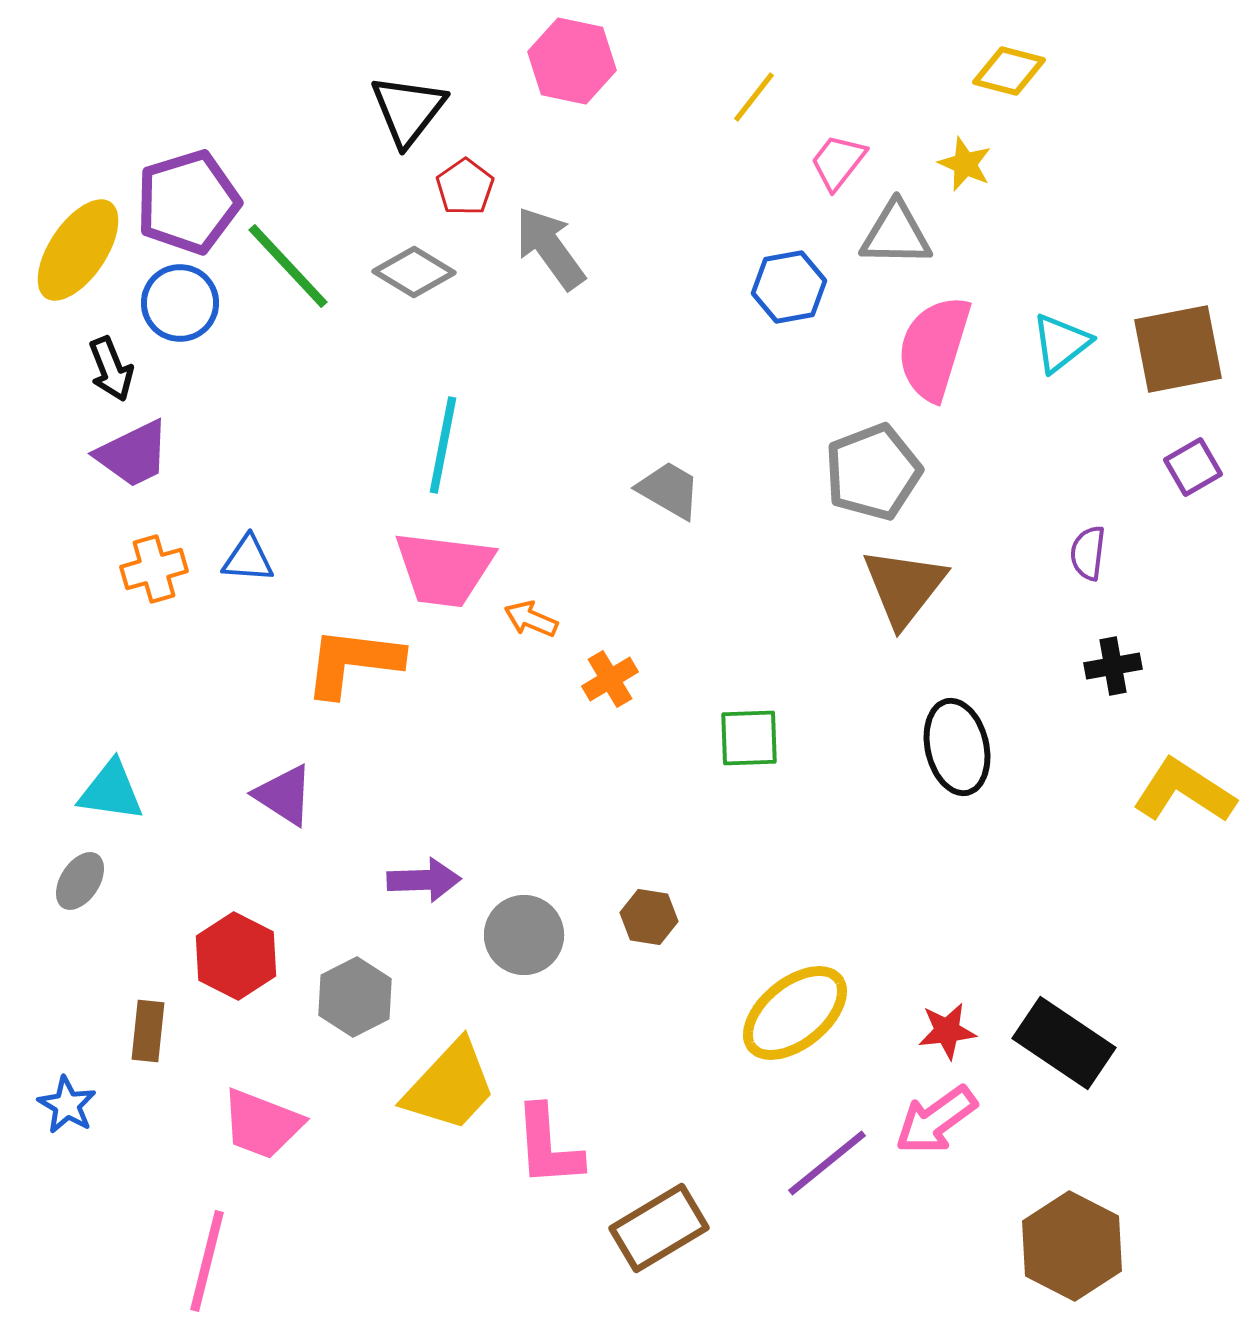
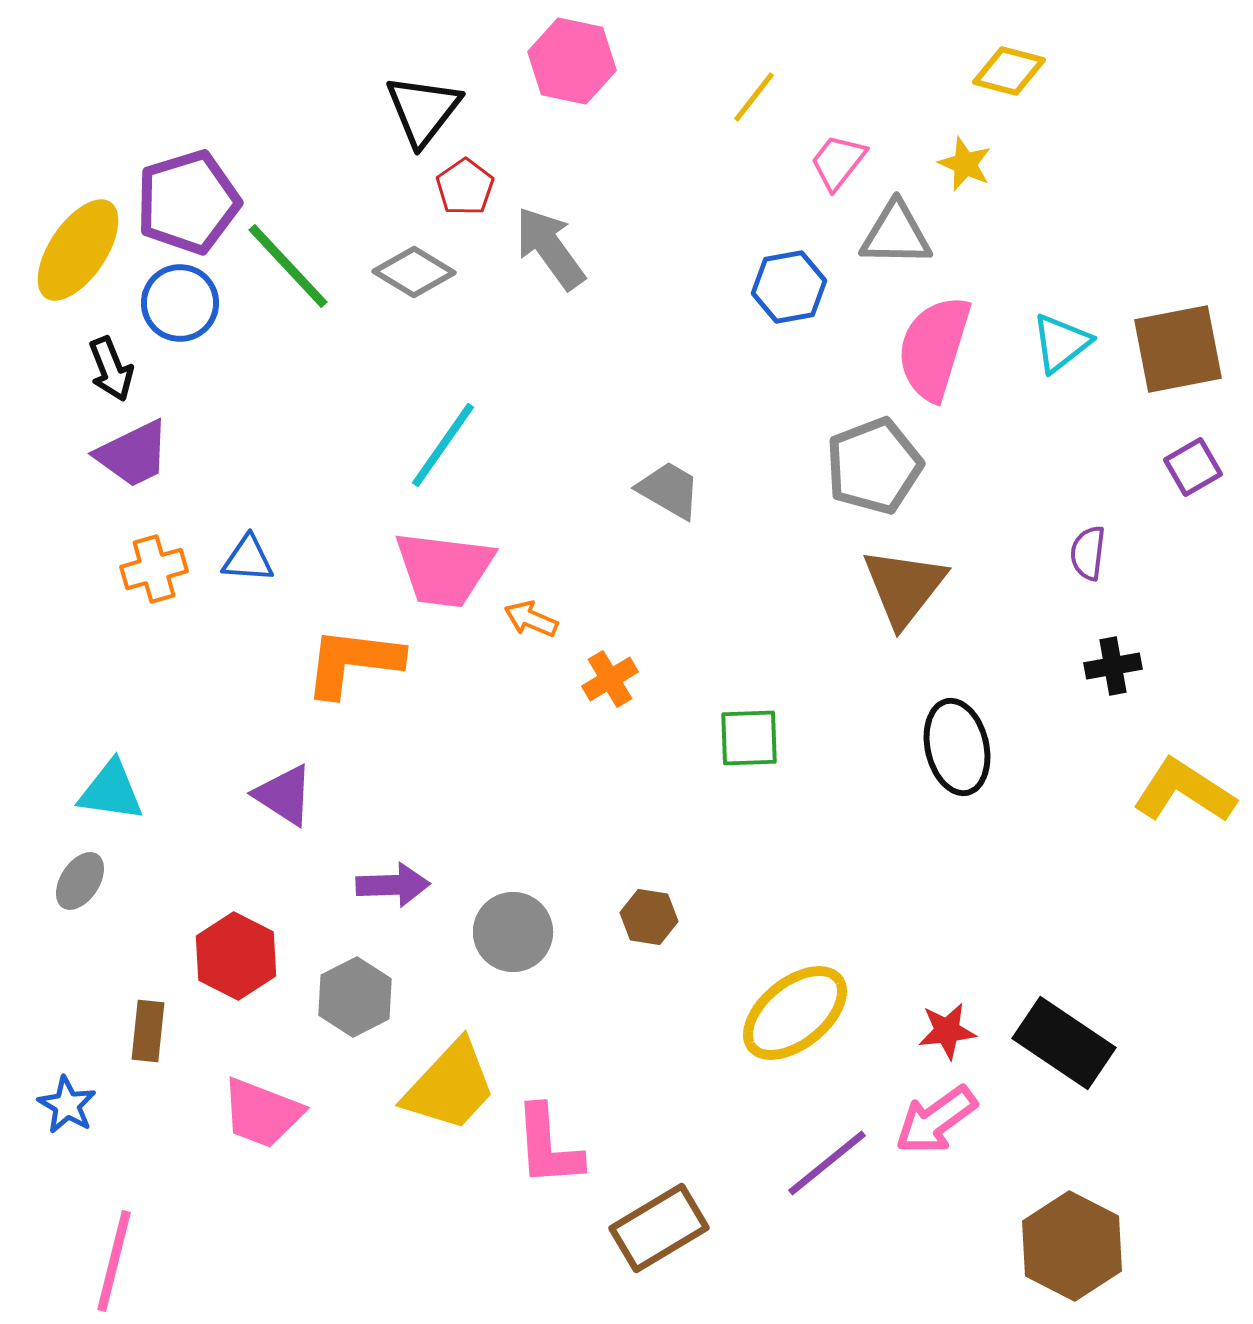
black triangle at (408, 110): moved 15 px right
cyan line at (443, 445): rotated 24 degrees clockwise
gray pentagon at (873, 472): moved 1 px right, 6 px up
purple arrow at (424, 880): moved 31 px left, 5 px down
gray circle at (524, 935): moved 11 px left, 3 px up
pink trapezoid at (262, 1124): moved 11 px up
pink line at (207, 1261): moved 93 px left
